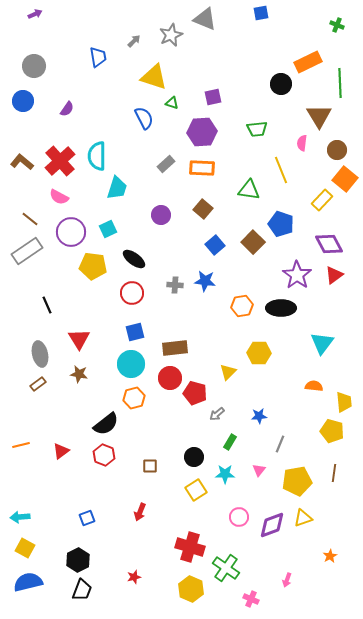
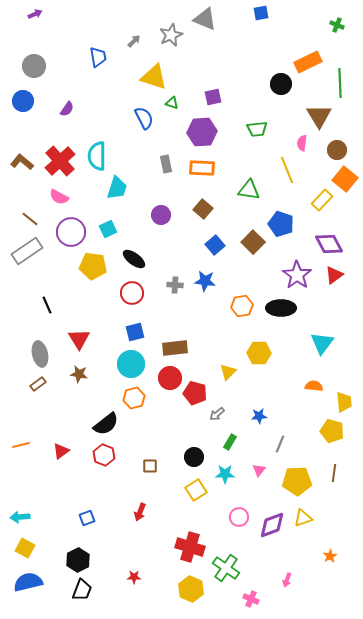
gray rectangle at (166, 164): rotated 60 degrees counterclockwise
yellow line at (281, 170): moved 6 px right
yellow pentagon at (297, 481): rotated 8 degrees clockwise
red star at (134, 577): rotated 16 degrees clockwise
